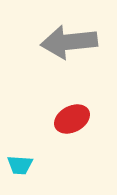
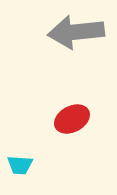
gray arrow: moved 7 px right, 10 px up
